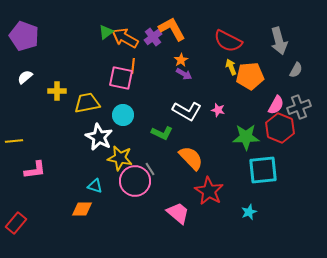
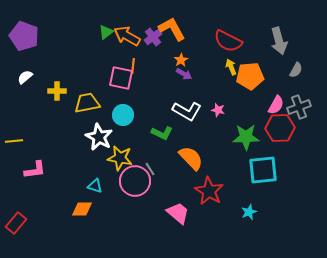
orange arrow: moved 2 px right, 2 px up
red hexagon: rotated 24 degrees counterclockwise
